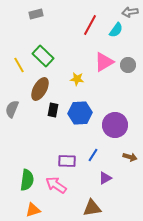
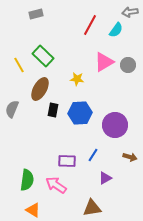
orange triangle: rotated 49 degrees clockwise
